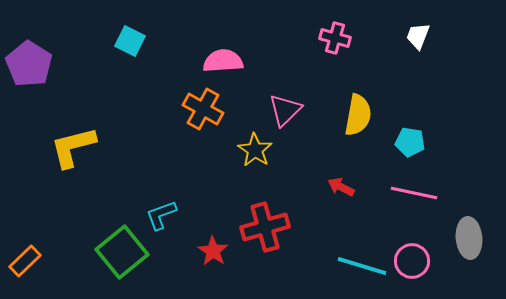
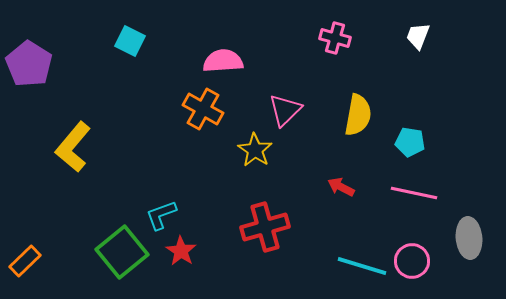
yellow L-shape: rotated 36 degrees counterclockwise
red star: moved 32 px left
